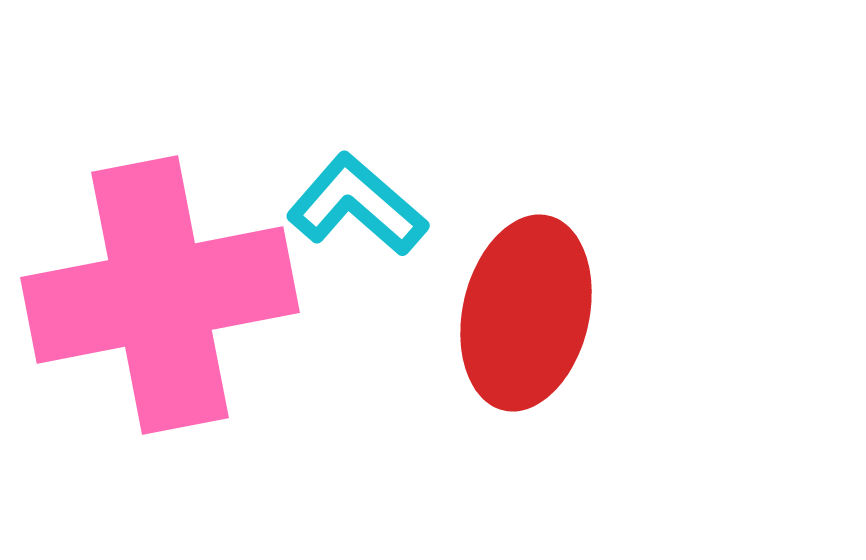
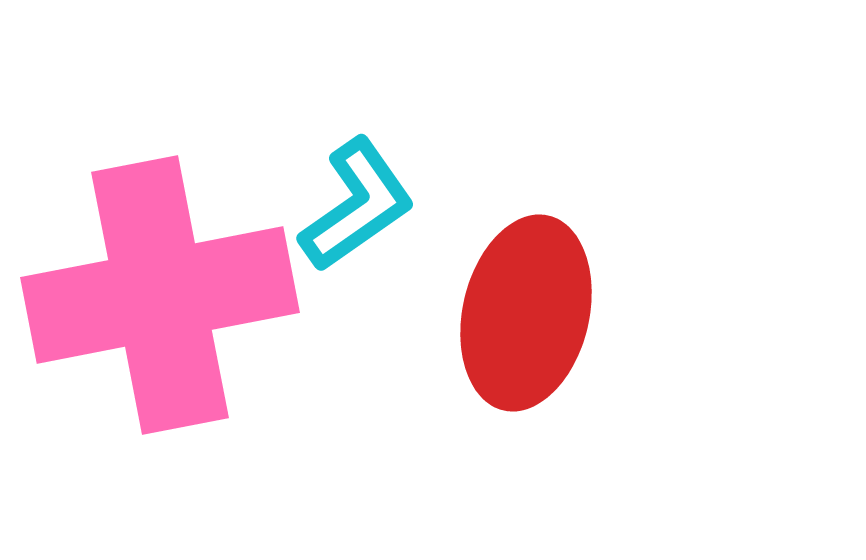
cyan L-shape: rotated 104 degrees clockwise
